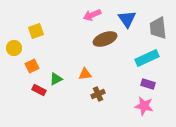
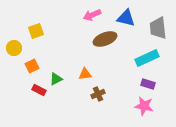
blue triangle: moved 1 px left, 1 px up; rotated 42 degrees counterclockwise
